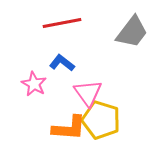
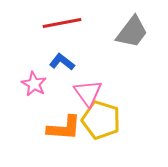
blue L-shape: moved 1 px up
orange L-shape: moved 5 px left
